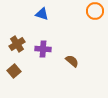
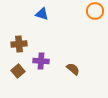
brown cross: moved 2 px right; rotated 28 degrees clockwise
purple cross: moved 2 px left, 12 px down
brown semicircle: moved 1 px right, 8 px down
brown square: moved 4 px right
